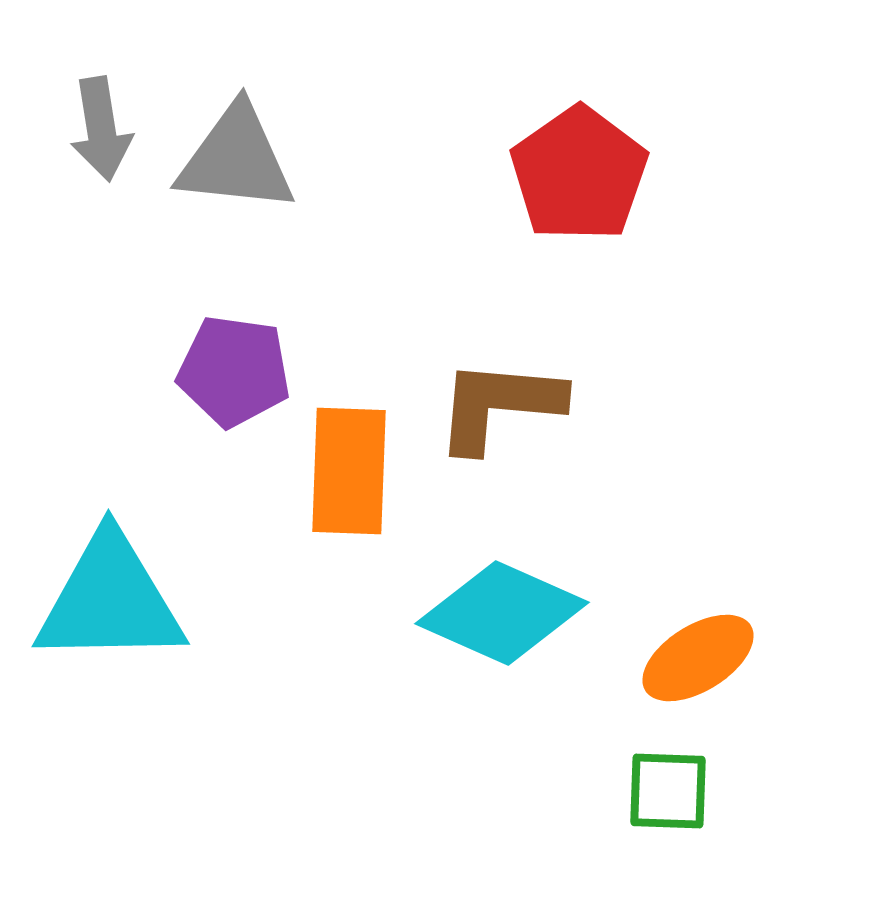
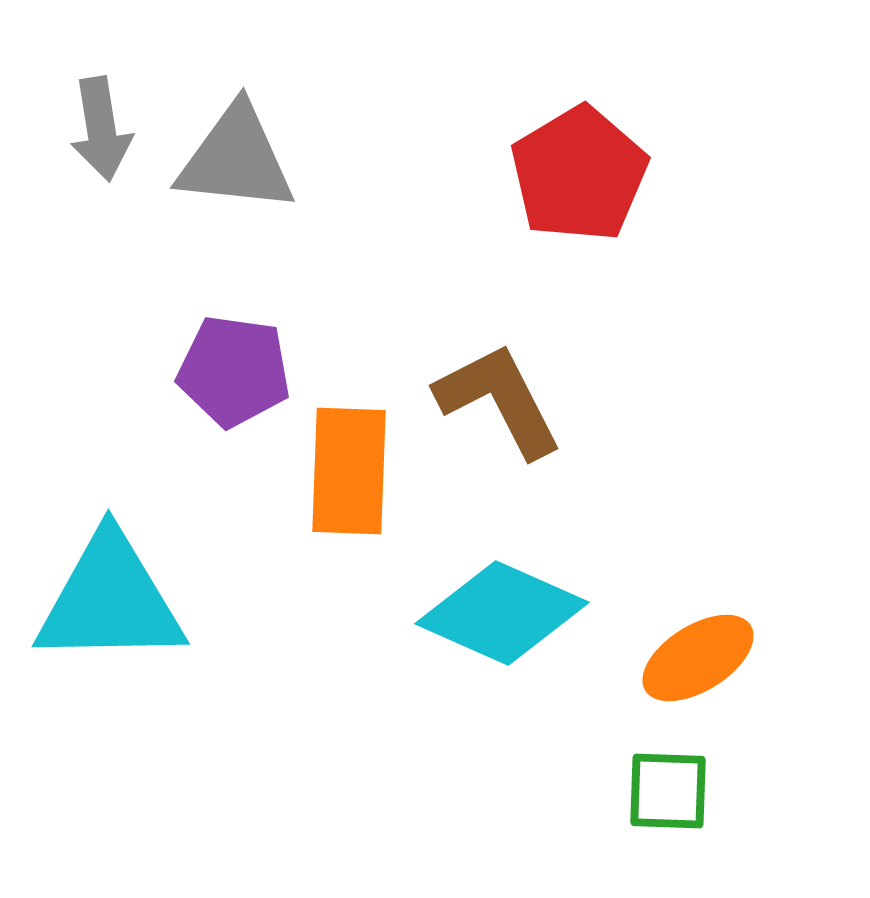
red pentagon: rotated 4 degrees clockwise
brown L-shape: moved 5 px up; rotated 58 degrees clockwise
